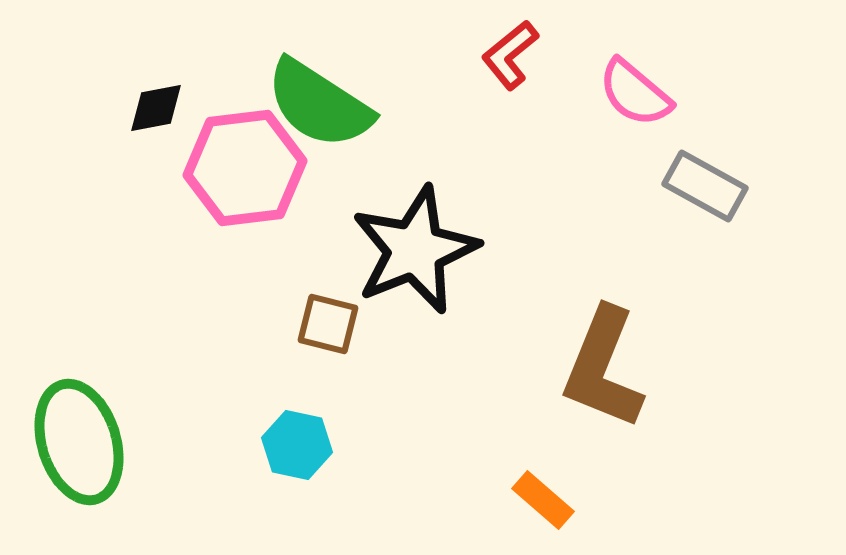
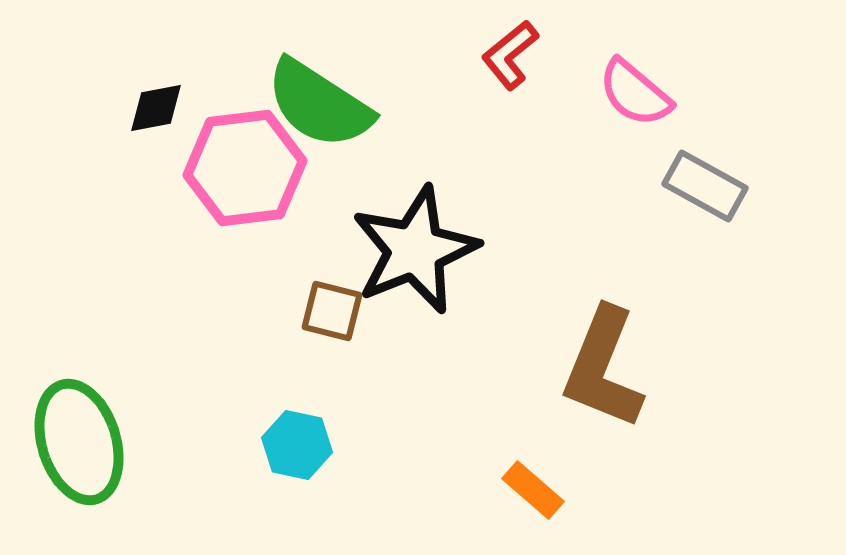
brown square: moved 4 px right, 13 px up
orange rectangle: moved 10 px left, 10 px up
